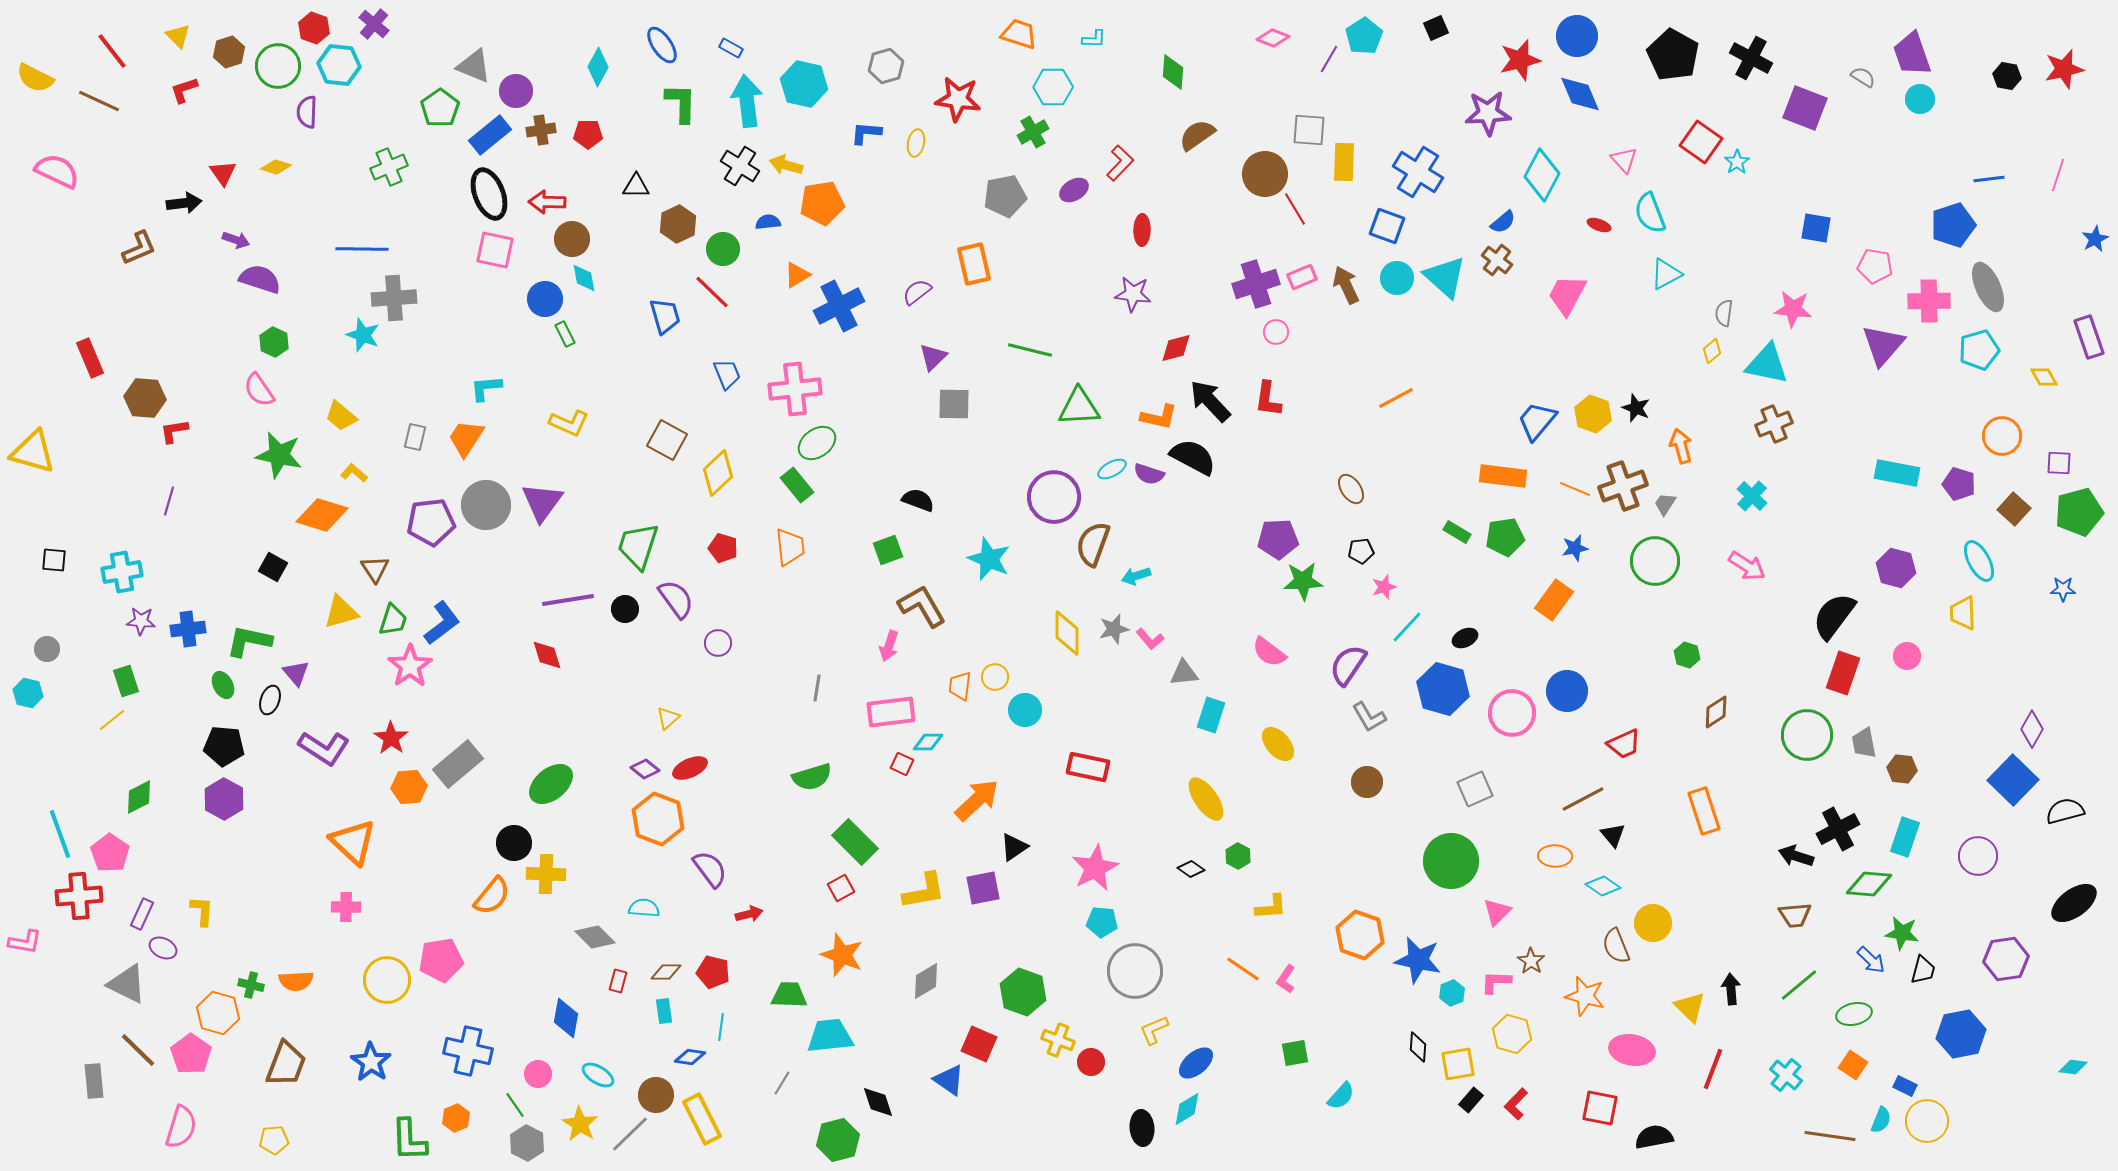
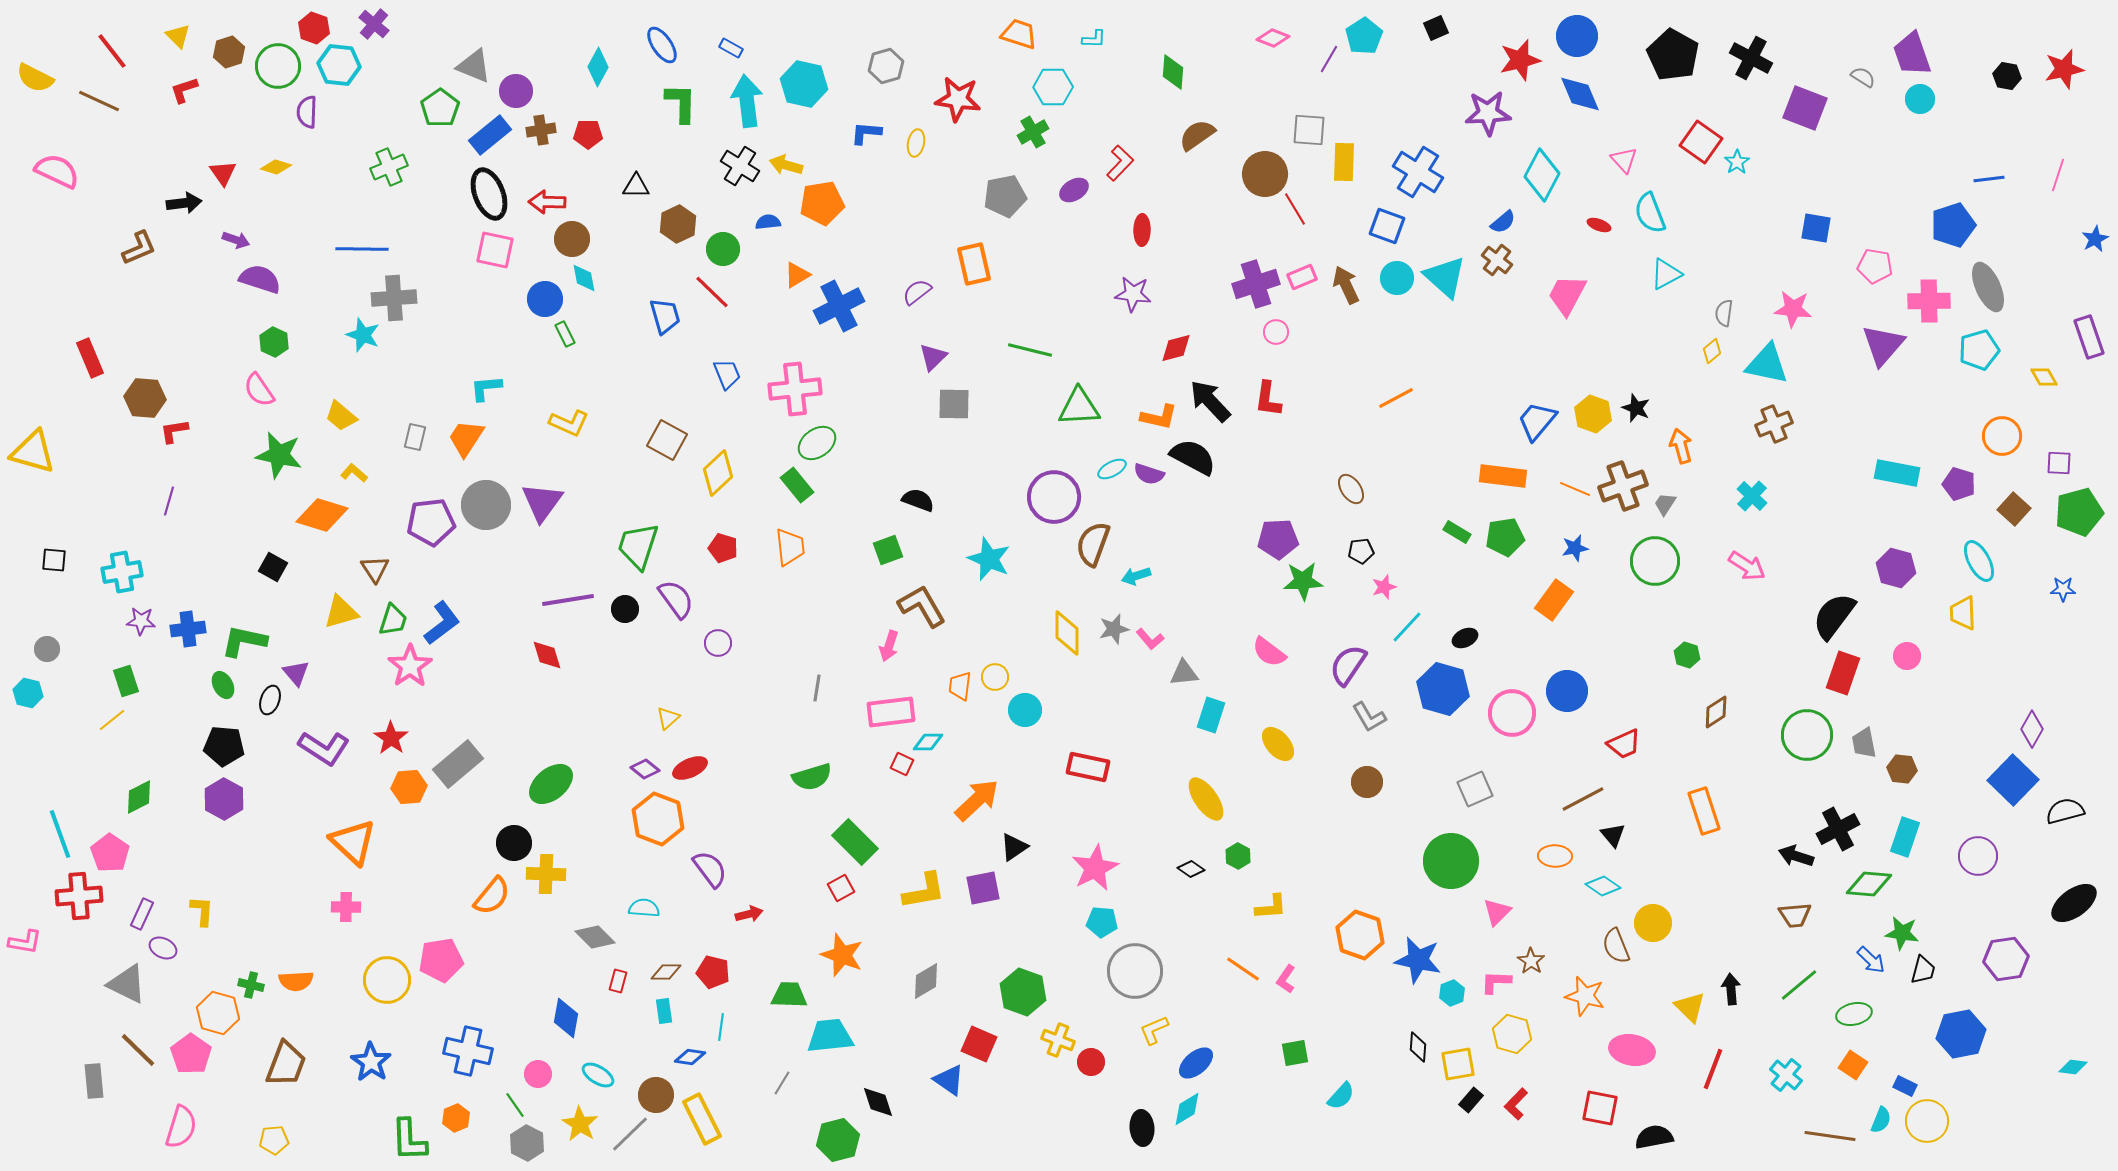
green L-shape at (249, 641): moved 5 px left
